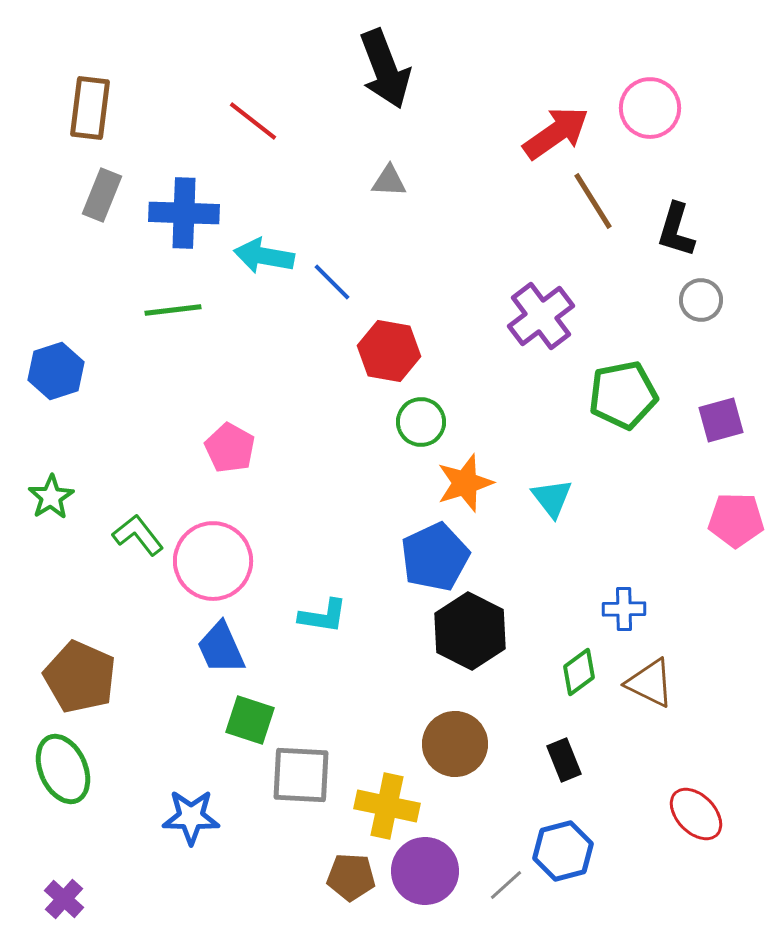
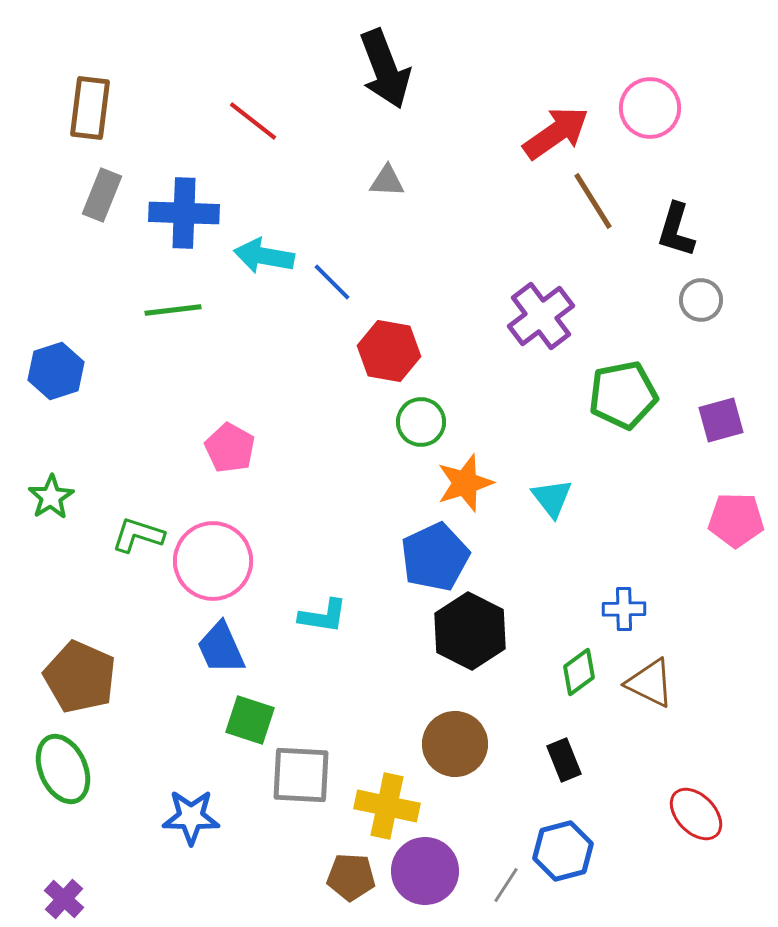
gray triangle at (389, 181): moved 2 px left
green L-shape at (138, 535): rotated 34 degrees counterclockwise
gray line at (506, 885): rotated 15 degrees counterclockwise
